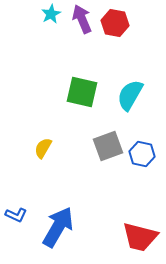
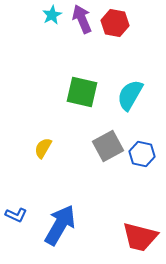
cyan star: moved 1 px right, 1 px down
gray square: rotated 8 degrees counterclockwise
blue arrow: moved 2 px right, 2 px up
